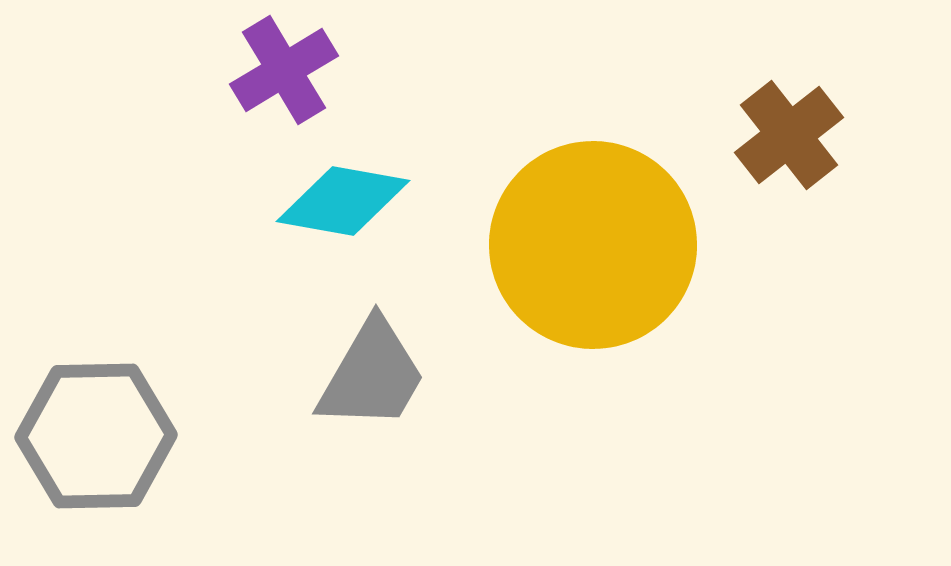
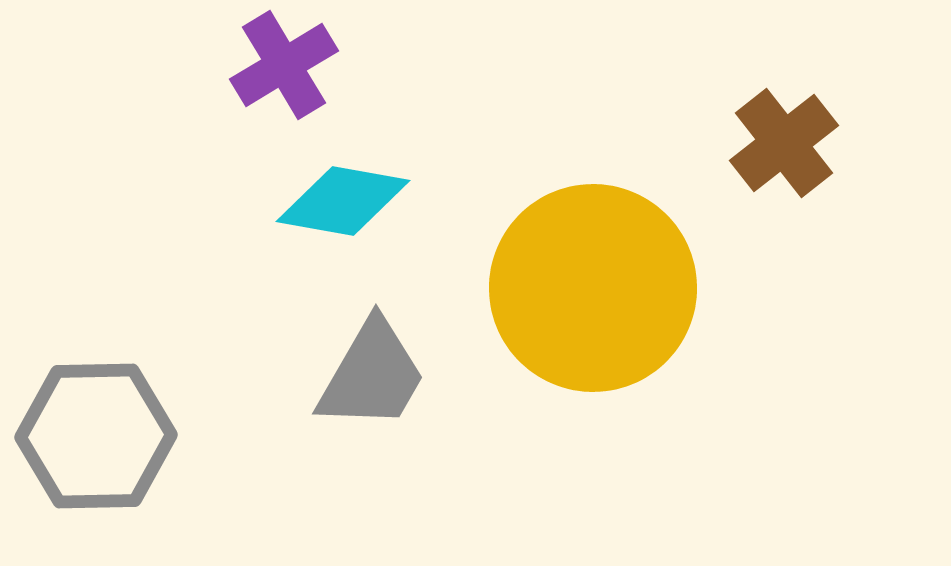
purple cross: moved 5 px up
brown cross: moved 5 px left, 8 px down
yellow circle: moved 43 px down
